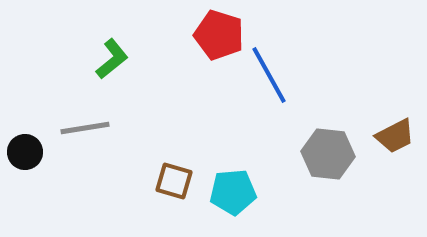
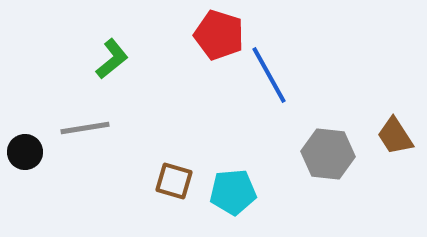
brown trapezoid: rotated 84 degrees clockwise
